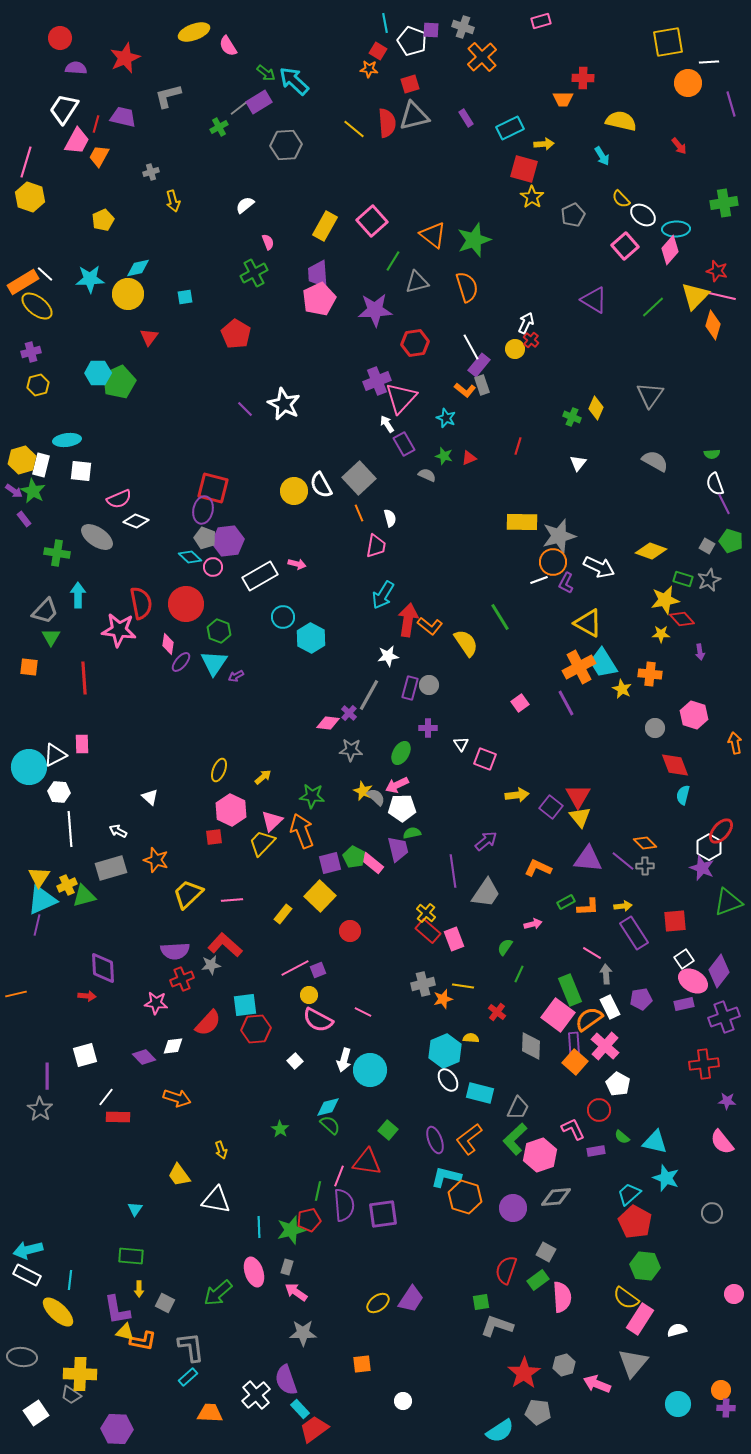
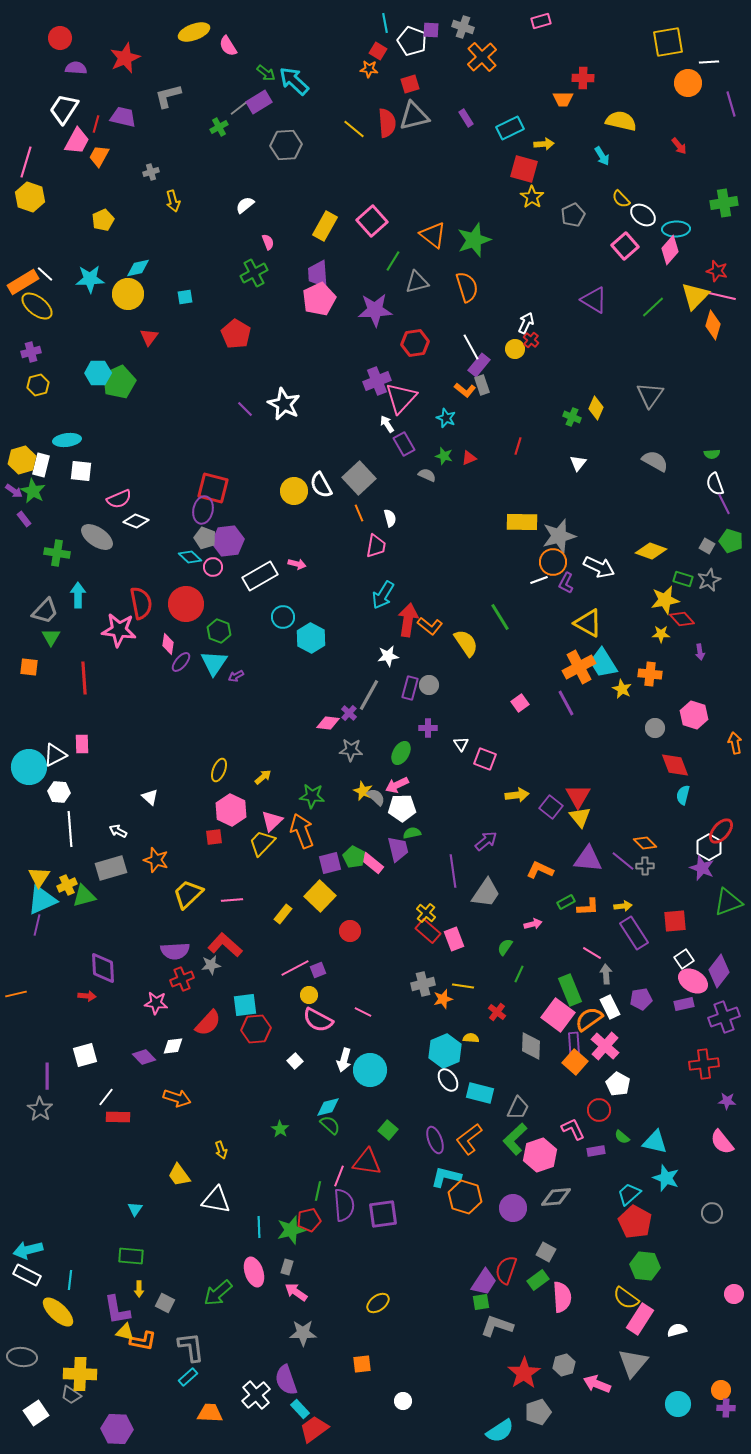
orange L-shape at (538, 868): moved 2 px right, 2 px down
purple trapezoid at (411, 1299): moved 73 px right, 17 px up
gray pentagon at (538, 1412): rotated 25 degrees counterclockwise
